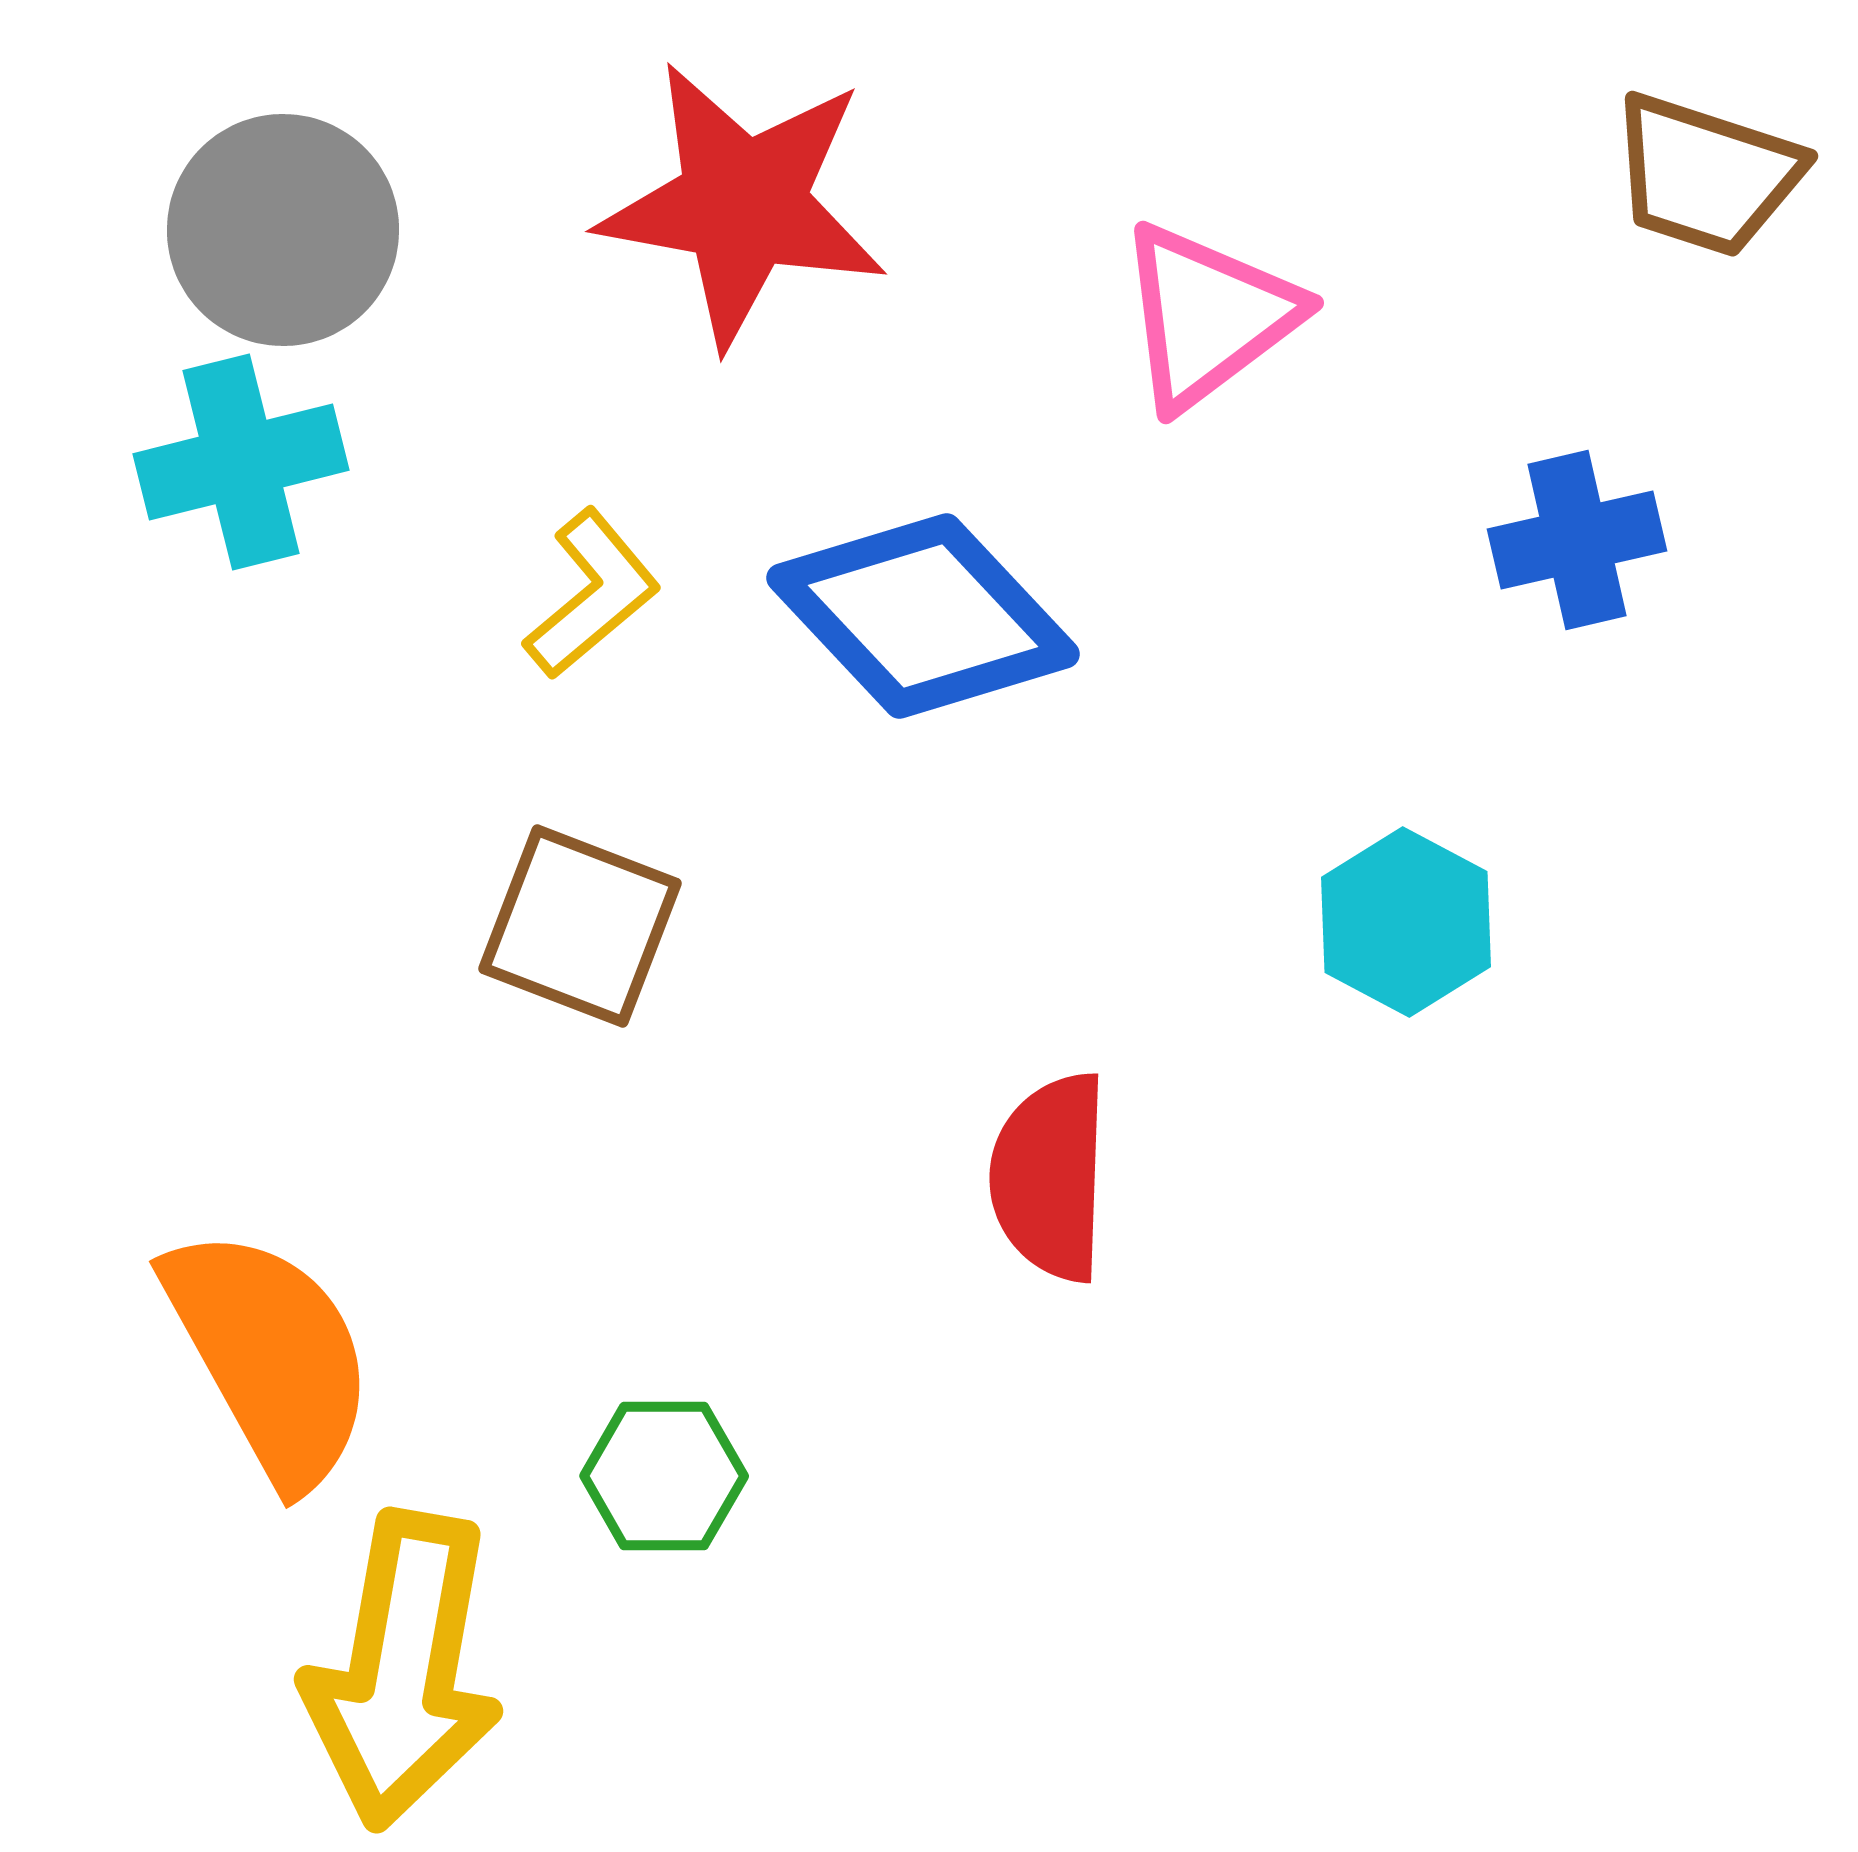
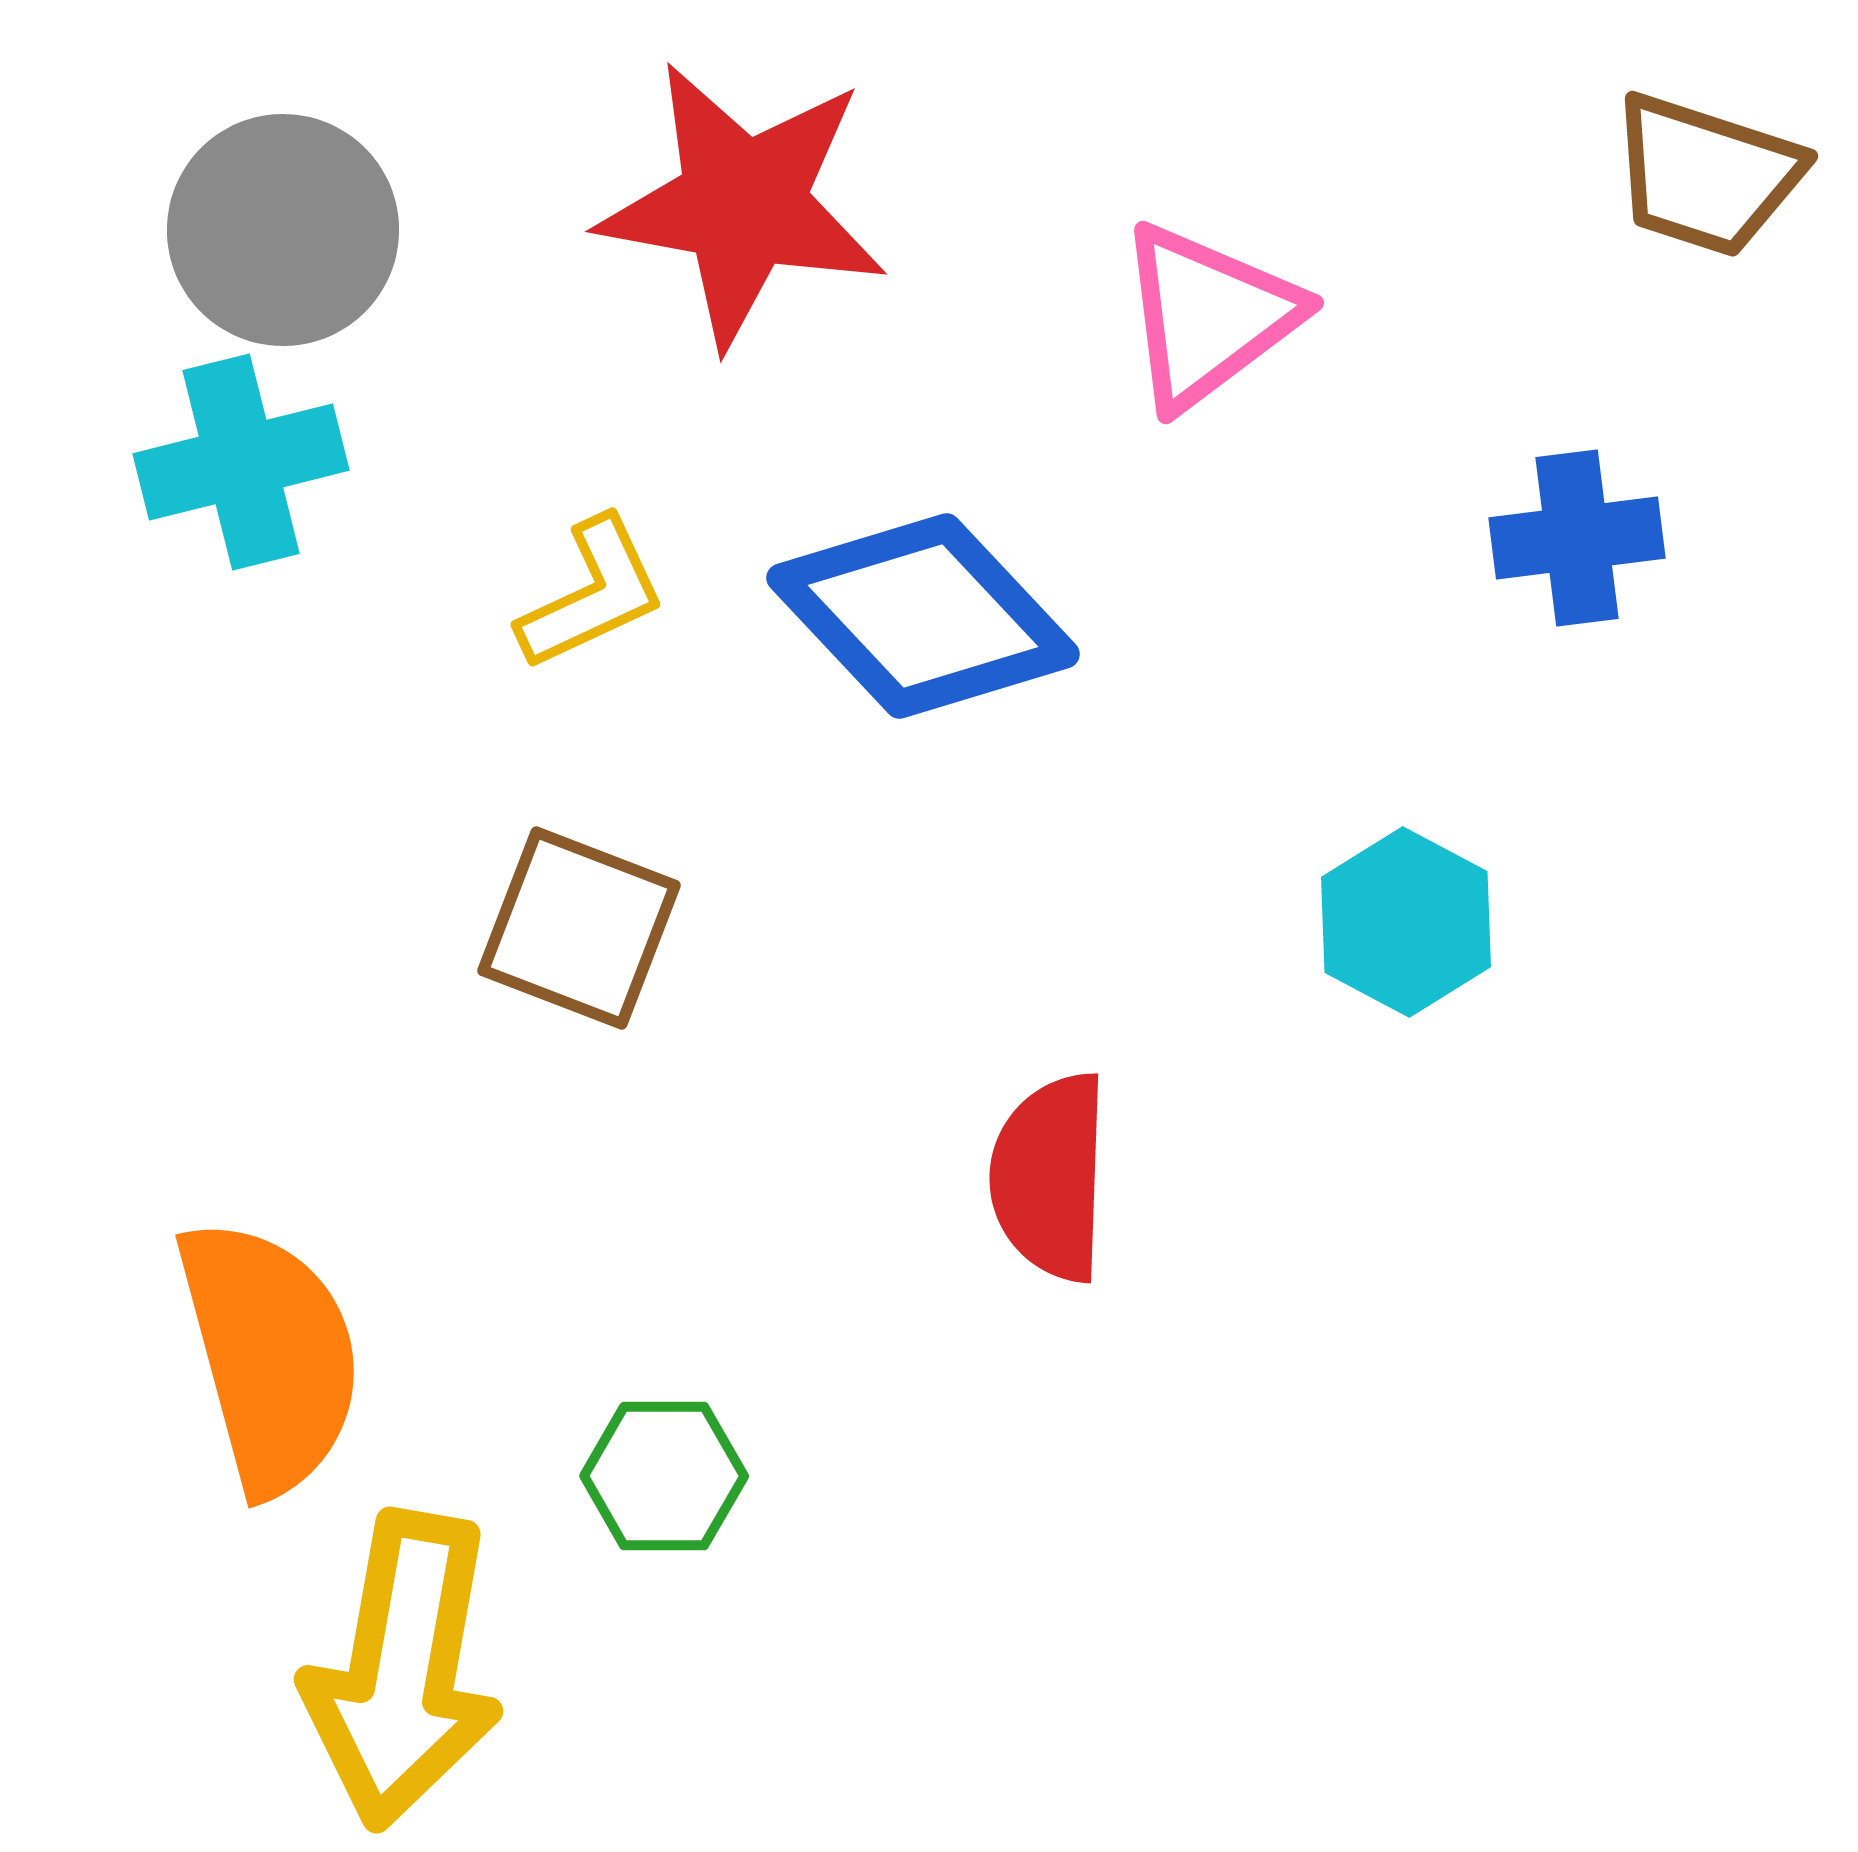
blue cross: moved 2 px up; rotated 6 degrees clockwise
yellow L-shape: rotated 15 degrees clockwise
brown square: moved 1 px left, 2 px down
orange semicircle: rotated 14 degrees clockwise
